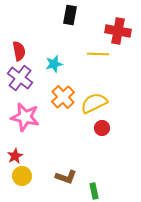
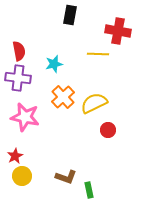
purple cross: moved 2 px left; rotated 30 degrees counterclockwise
red circle: moved 6 px right, 2 px down
green rectangle: moved 5 px left, 1 px up
